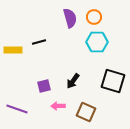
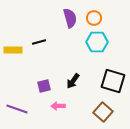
orange circle: moved 1 px down
brown square: moved 17 px right; rotated 18 degrees clockwise
